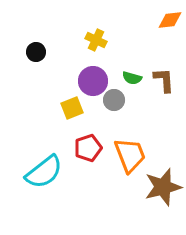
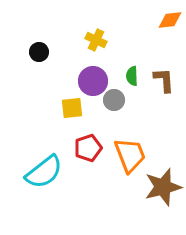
black circle: moved 3 px right
green semicircle: moved 2 px up; rotated 72 degrees clockwise
yellow square: rotated 15 degrees clockwise
